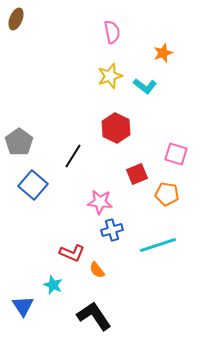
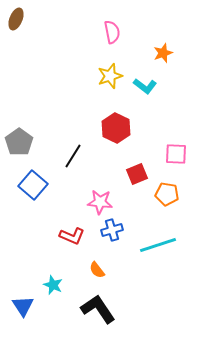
pink square: rotated 15 degrees counterclockwise
red L-shape: moved 17 px up
black L-shape: moved 4 px right, 7 px up
